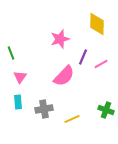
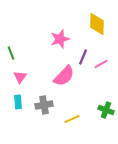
gray cross: moved 4 px up
